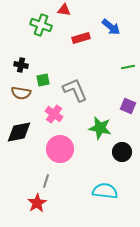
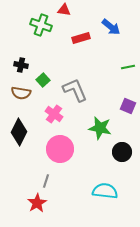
green square: rotated 32 degrees counterclockwise
black diamond: rotated 52 degrees counterclockwise
